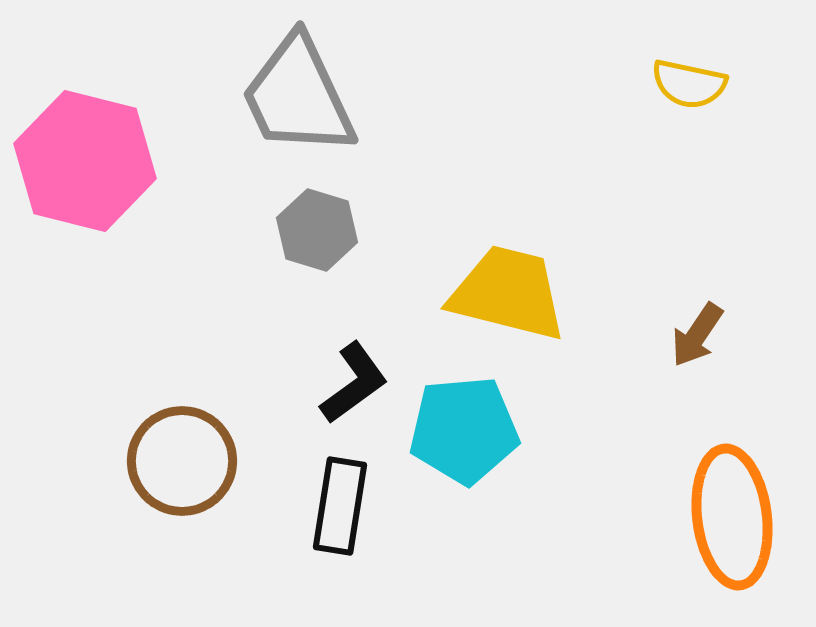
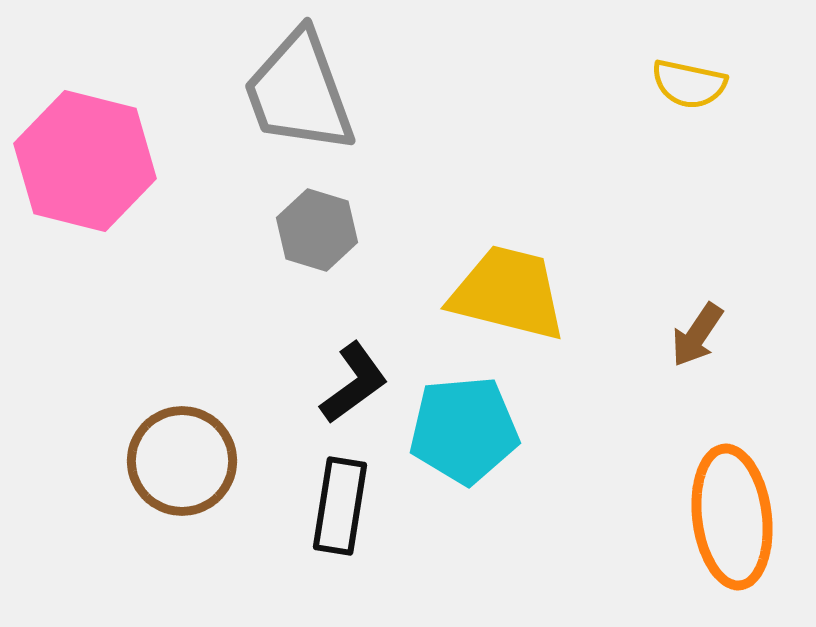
gray trapezoid: moved 1 px right, 4 px up; rotated 5 degrees clockwise
